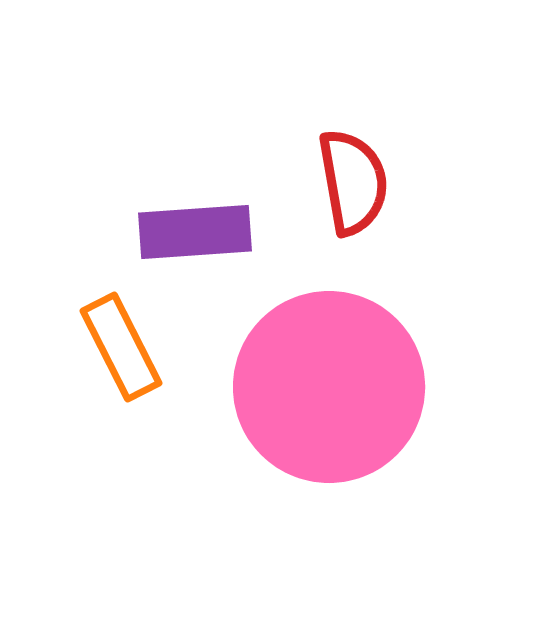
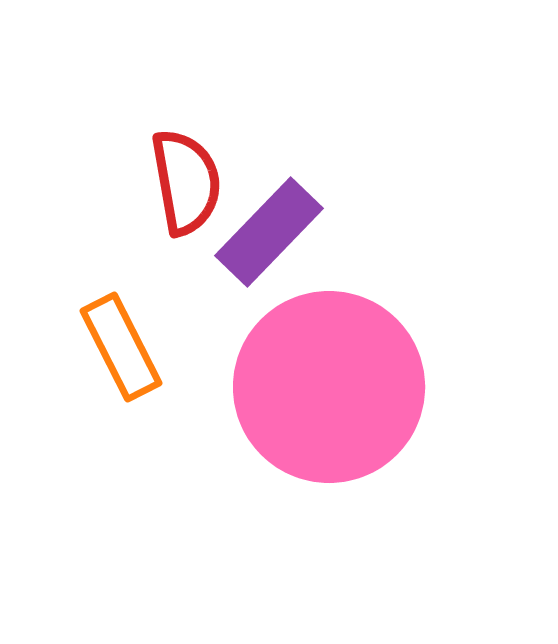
red semicircle: moved 167 px left
purple rectangle: moved 74 px right; rotated 42 degrees counterclockwise
